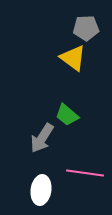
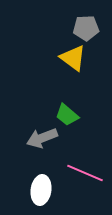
gray arrow: rotated 36 degrees clockwise
pink line: rotated 15 degrees clockwise
